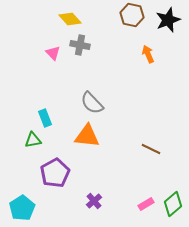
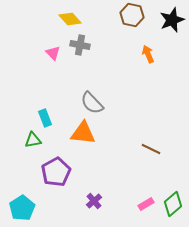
black star: moved 4 px right
orange triangle: moved 4 px left, 3 px up
purple pentagon: moved 1 px right, 1 px up
